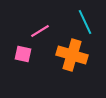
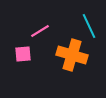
cyan line: moved 4 px right, 4 px down
pink square: rotated 18 degrees counterclockwise
